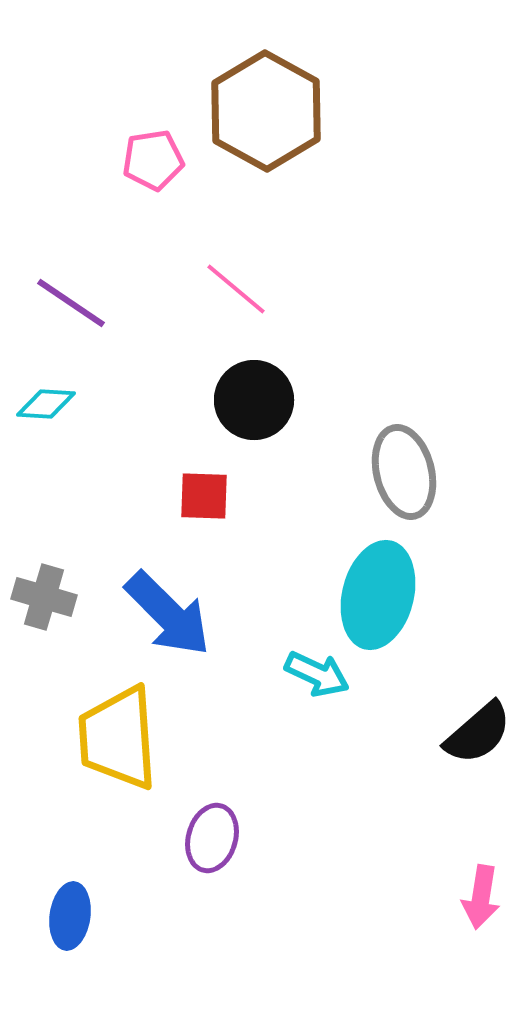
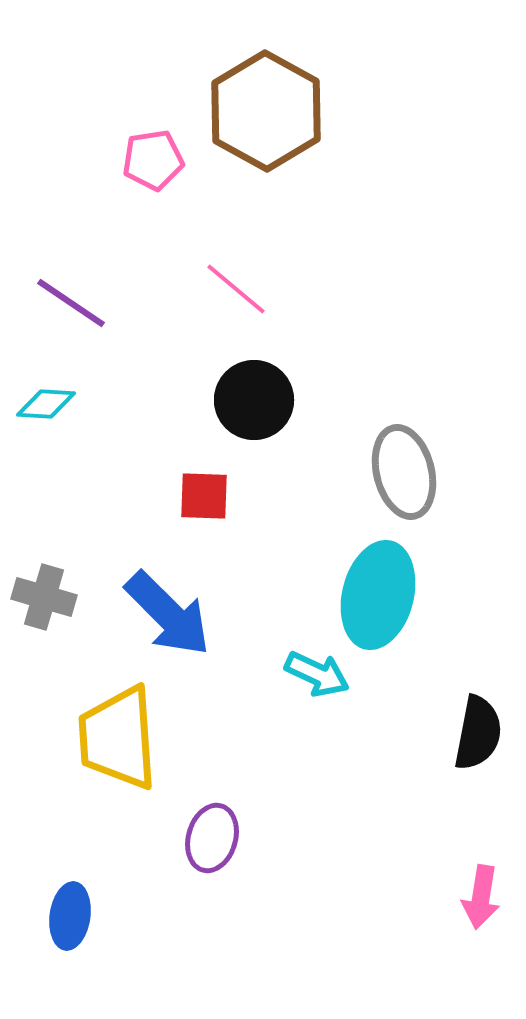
black semicircle: rotated 38 degrees counterclockwise
